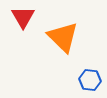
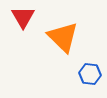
blue hexagon: moved 6 px up
